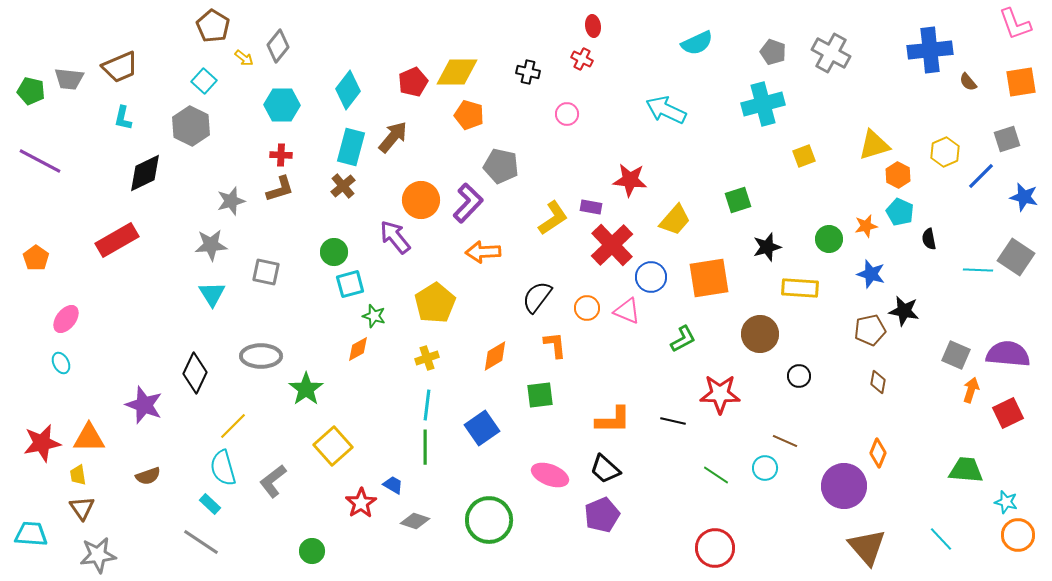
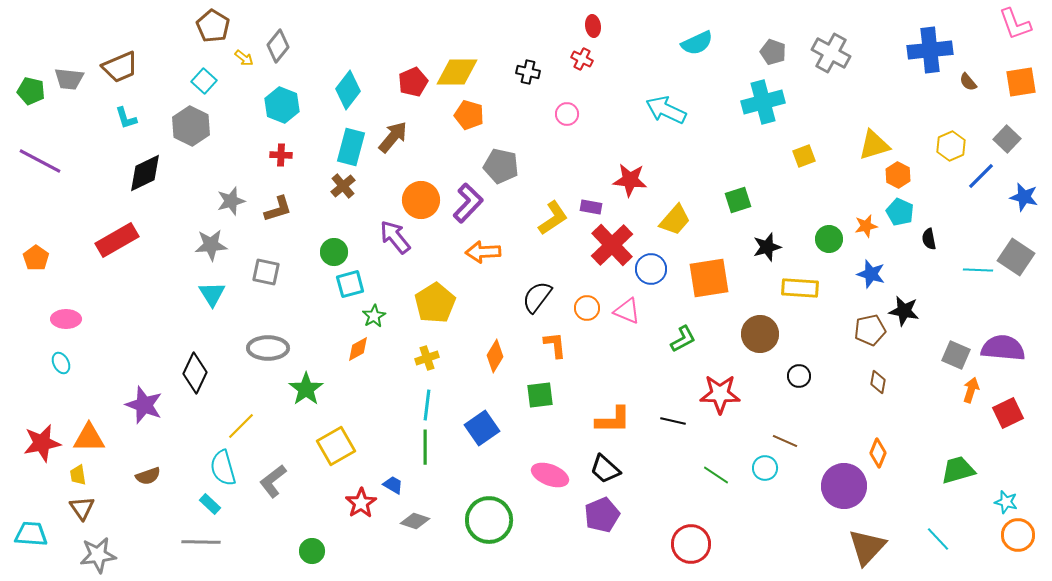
cyan cross at (763, 104): moved 2 px up
cyan hexagon at (282, 105): rotated 20 degrees clockwise
cyan L-shape at (123, 118): moved 3 px right; rotated 30 degrees counterclockwise
gray square at (1007, 139): rotated 28 degrees counterclockwise
yellow hexagon at (945, 152): moved 6 px right, 6 px up
brown L-shape at (280, 189): moved 2 px left, 20 px down
blue circle at (651, 277): moved 8 px up
green star at (374, 316): rotated 25 degrees clockwise
pink ellipse at (66, 319): rotated 52 degrees clockwise
purple semicircle at (1008, 354): moved 5 px left, 6 px up
gray ellipse at (261, 356): moved 7 px right, 8 px up
orange diamond at (495, 356): rotated 28 degrees counterclockwise
yellow line at (233, 426): moved 8 px right
yellow square at (333, 446): moved 3 px right; rotated 12 degrees clockwise
green trapezoid at (966, 470): moved 8 px left; rotated 21 degrees counterclockwise
cyan line at (941, 539): moved 3 px left
gray line at (201, 542): rotated 33 degrees counterclockwise
brown triangle at (867, 547): rotated 24 degrees clockwise
red circle at (715, 548): moved 24 px left, 4 px up
